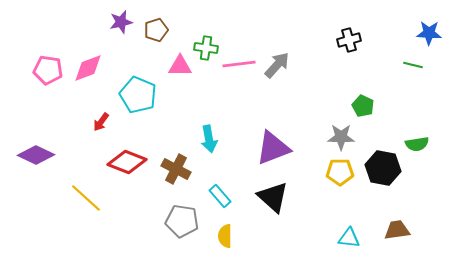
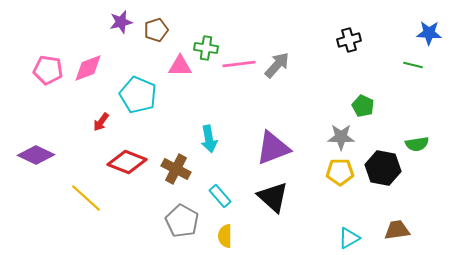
gray pentagon: rotated 20 degrees clockwise
cyan triangle: rotated 35 degrees counterclockwise
